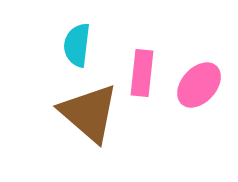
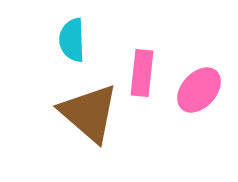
cyan semicircle: moved 5 px left, 5 px up; rotated 9 degrees counterclockwise
pink ellipse: moved 5 px down
